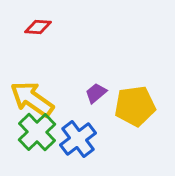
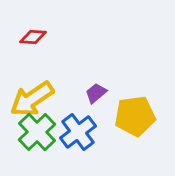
red diamond: moved 5 px left, 10 px down
yellow arrow: rotated 69 degrees counterclockwise
yellow pentagon: moved 10 px down
blue cross: moved 7 px up
